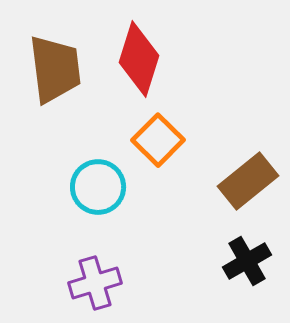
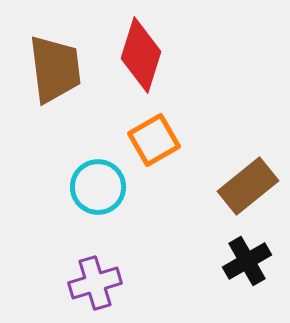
red diamond: moved 2 px right, 4 px up
orange square: moved 4 px left; rotated 15 degrees clockwise
brown rectangle: moved 5 px down
